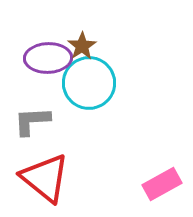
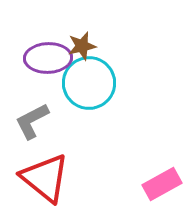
brown star: rotated 20 degrees clockwise
gray L-shape: rotated 24 degrees counterclockwise
